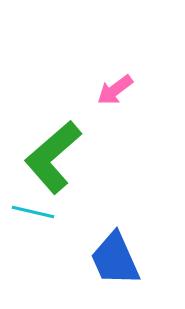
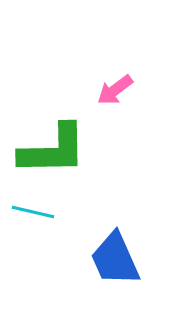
green L-shape: moved 7 px up; rotated 140 degrees counterclockwise
